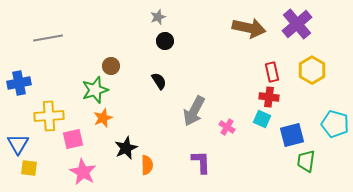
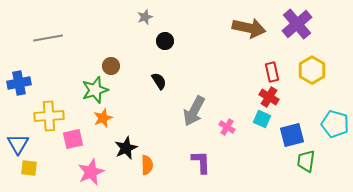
gray star: moved 13 px left
red cross: rotated 24 degrees clockwise
pink star: moved 8 px right; rotated 20 degrees clockwise
